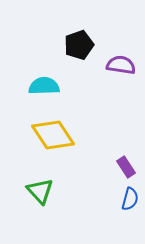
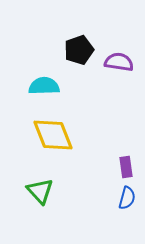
black pentagon: moved 5 px down
purple semicircle: moved 2 px left, 3 px up
yellow diamond: rotated 12 degrees clockwise
purple rectangle: rotated 25 degrees clockwise
blue semicircle: moved 3 px left, 1 px up
